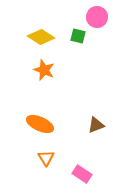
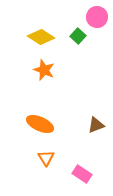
green square: rotated 28 degrees clockwise
